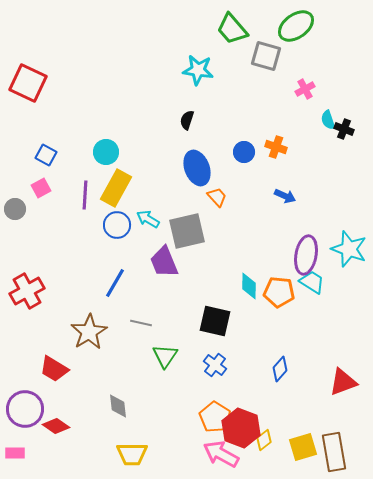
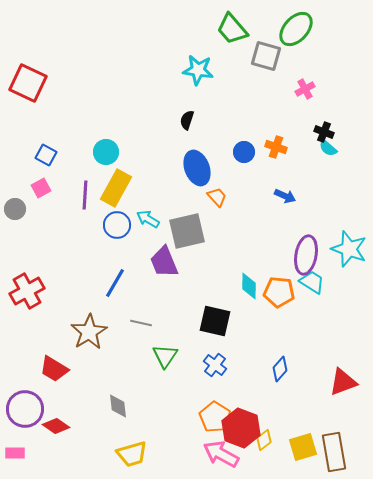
green ellipse at (296, 26): moved 3 px down; rotated 12 degrees counterclockwise
cyan semicircle at (328, 120): moved 28 px down; rotated 30 degrees counterclockwise
black cross at (344, 129): moved 20 px left, 3 px down
yellow trapezoid at (132, 454): rotated 16 degrees counterclockwise
